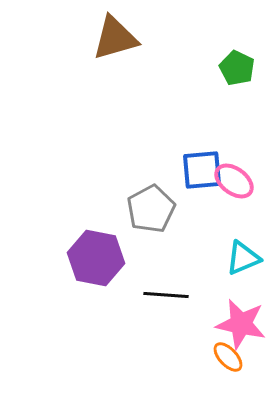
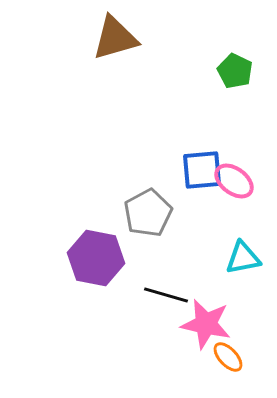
green pentagon: moved 2 px left, 3 px down
gray pentagon: moved 3 px left, 4 px down
cyan triangle: rotated 12 degrees clockwise
black line: rotated 12 degrees clockwise
pink star: moved 35 px left
